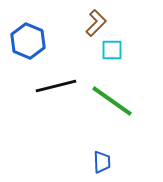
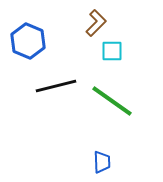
cyan square: moved 1 px down
